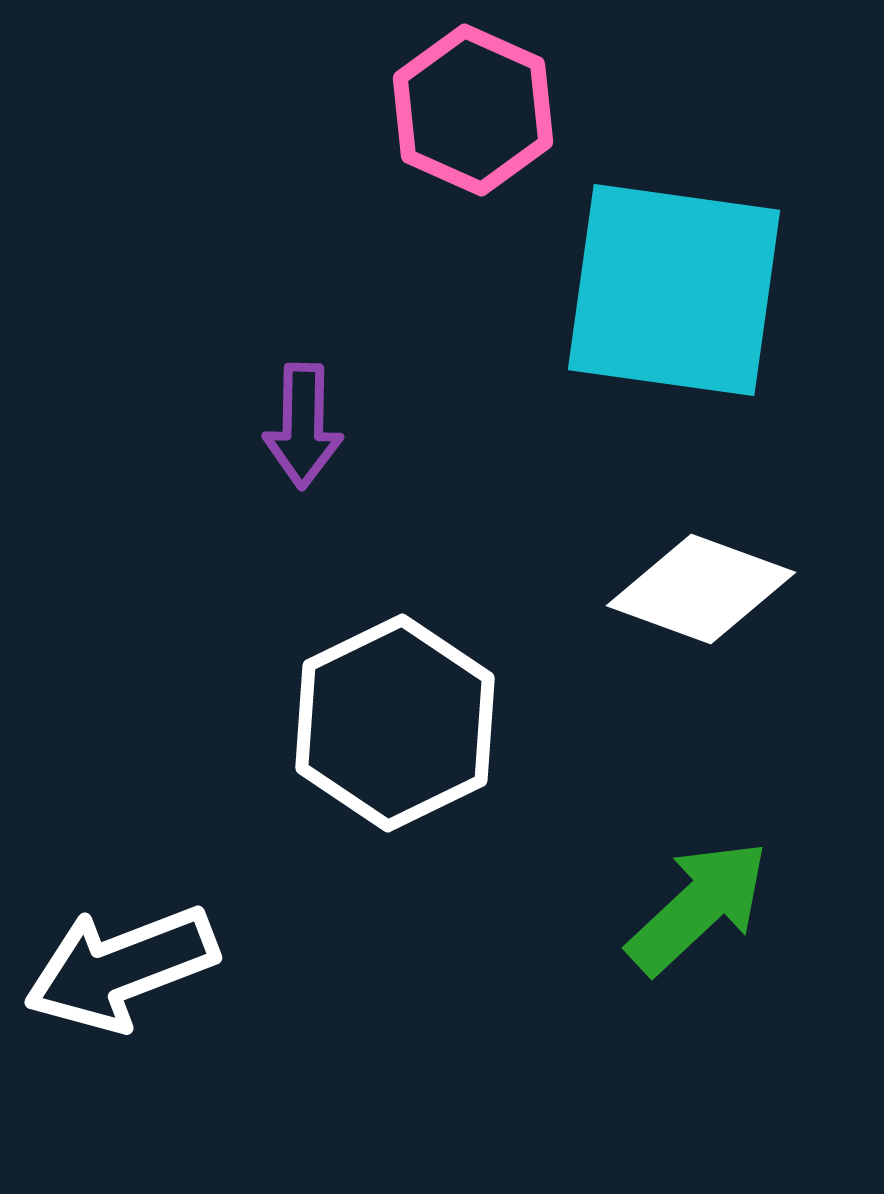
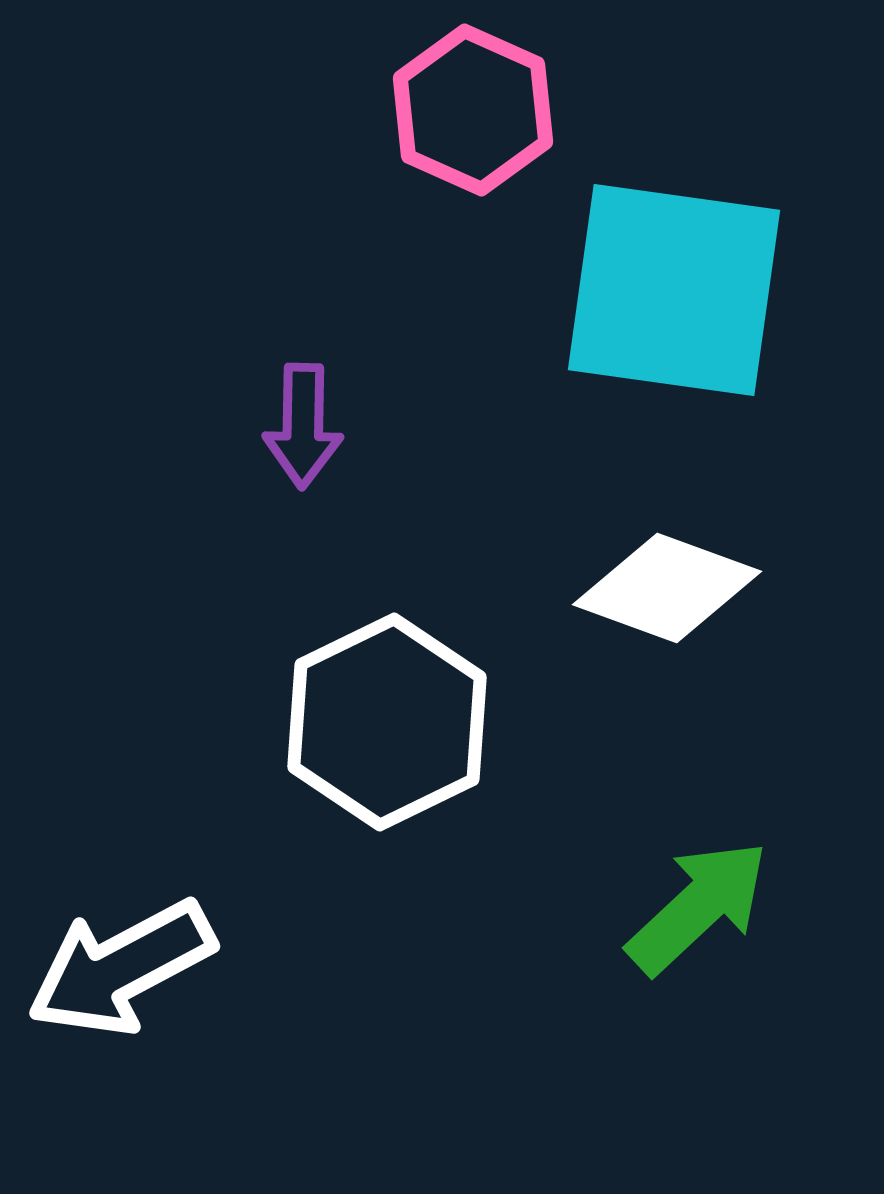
white diamond: moved 34 px left, 1 px up
white hexagon: moved 8 px left, 1 px up
white arrow: rotated 7 degrees counterclockwise
